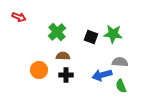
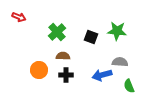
green star: moved 4 px right, 3 px up
green semicircle: moved 8 px right
